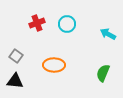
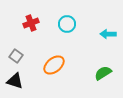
red cross: moved 6 px left
cyan arrow: rotated 28 degrees counterclockwise
orange ellipse: rotated 40 degrees counterclockwise
green semicircle: rotated 36 degrees clockwise
black triangle: rotated 12 degrees clockwise
